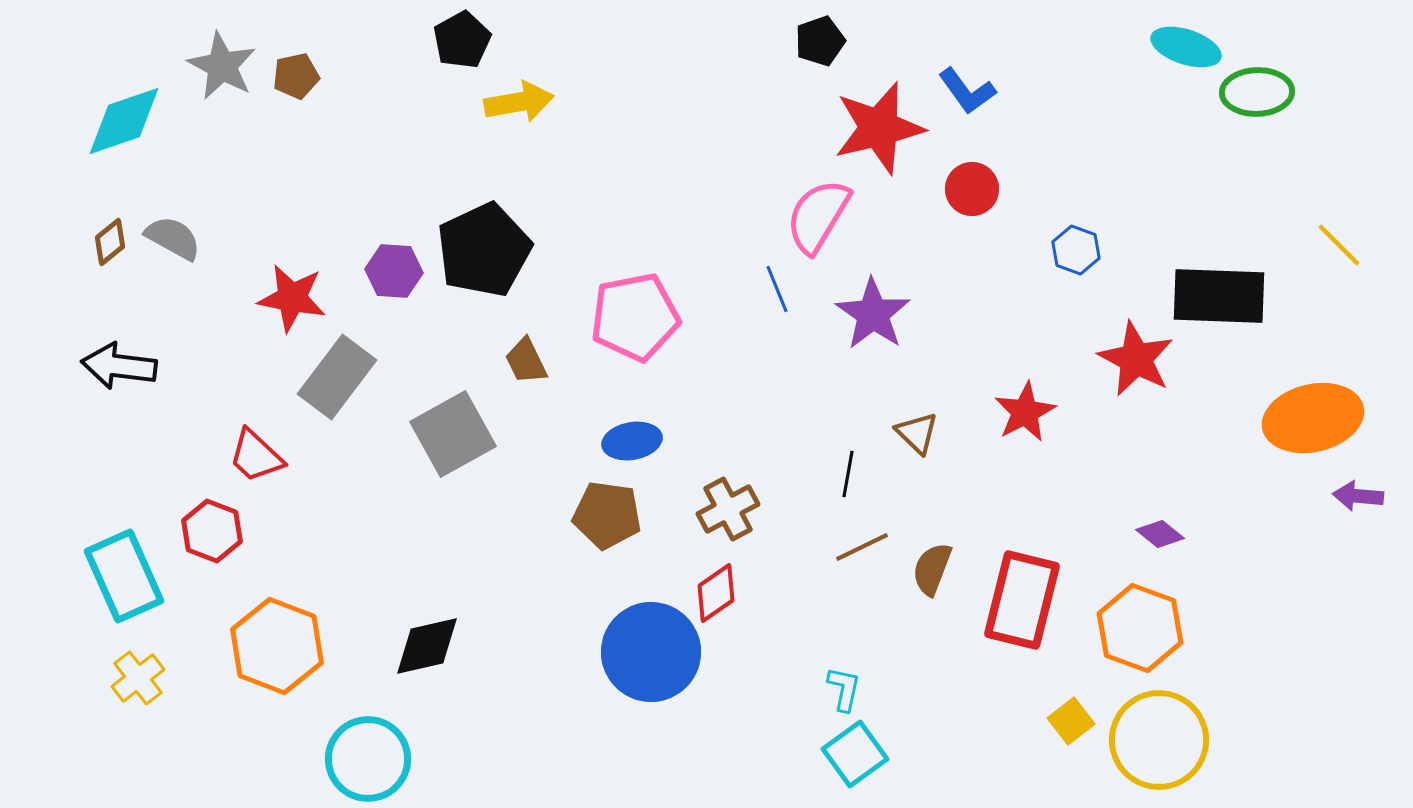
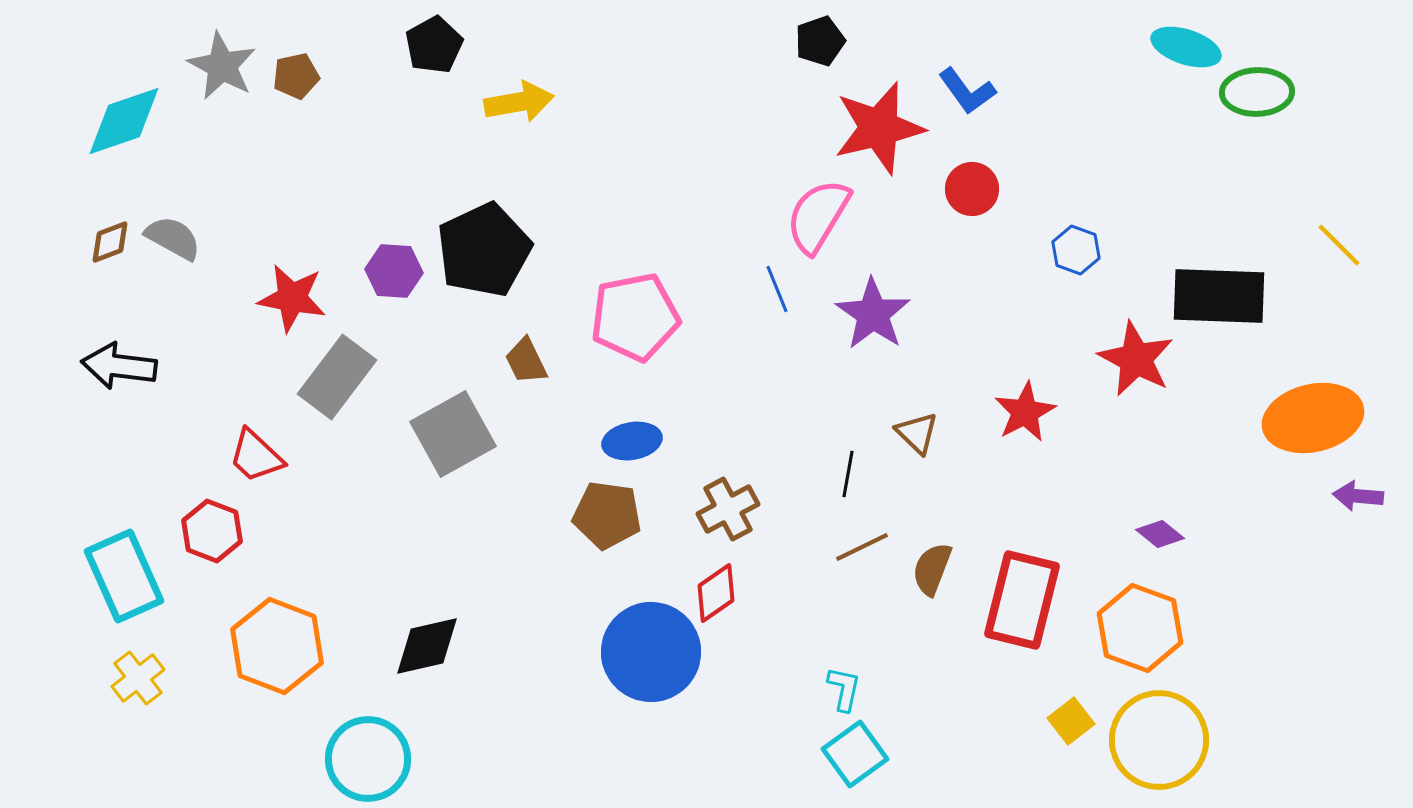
black pentagon at (462, 40): moved 28 px left, 5 px down
brown diamond at (110, 242): rotated 18 degrees clockwise
